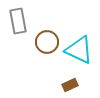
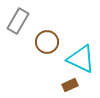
gray rectangle: rotated 40 degrees clockwise
cyan triangle: moved 2 px right, 9 px down
